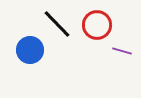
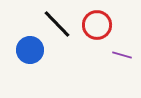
purple line: moved 4 px down
